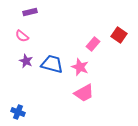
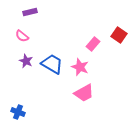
blue trapezoid: rotated 15 degrees clockwise
